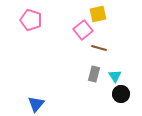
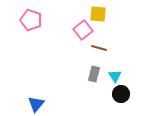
yellow square: rotated 18 degrees clockwise
